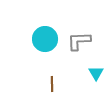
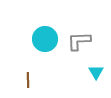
cyan triangle: moved 1 px up
brown line: moved 24 px left, 4 px up
